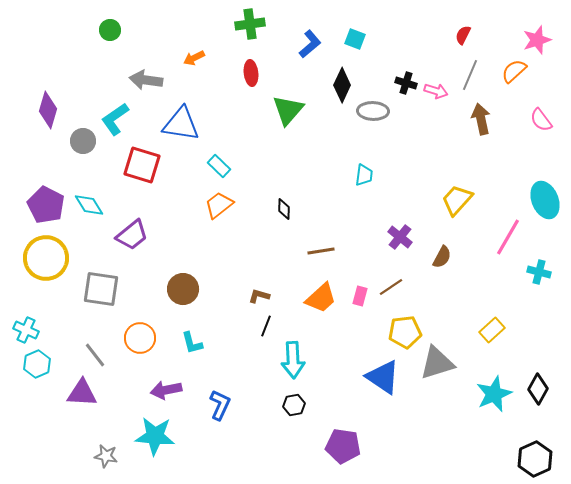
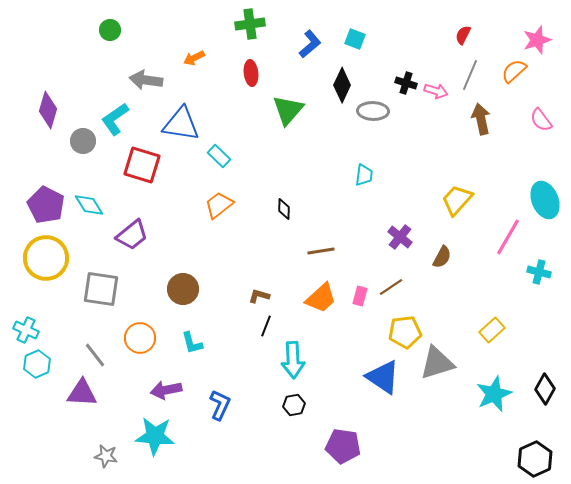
cyan rectangle at (219, 166): moved 10 px up
black diamond at (538, 389): moved 7 px right
